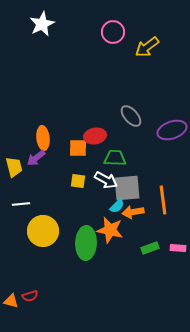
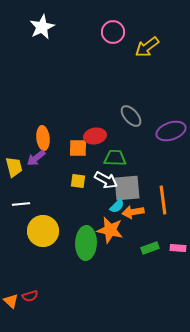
white star: moved 3 px down
purple ellipse: moved 1 px left, 1 px down
orange triangle: rotated 28 degrees clockwise
